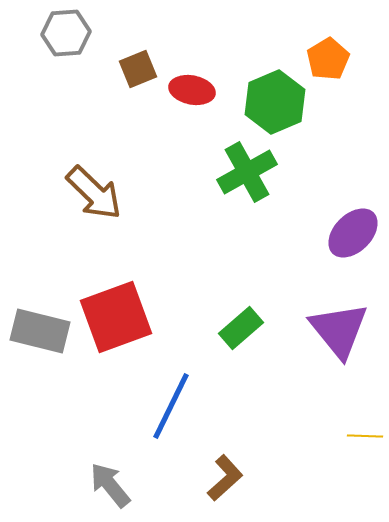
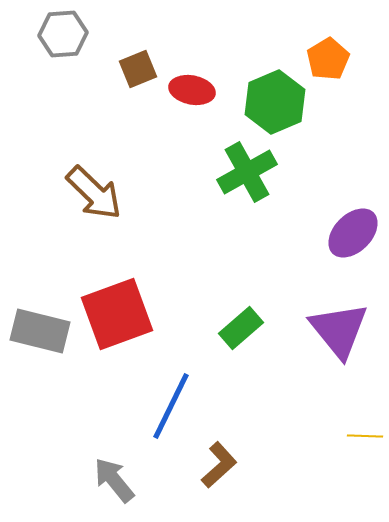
gray hexagon: moved 3 px left, 1 px down
red square: moved 1 px right, 3 px up
brown L-shape: moved 6 px left, 13 px up
gray arrow: moved 4 px right, 5 px up
